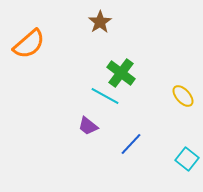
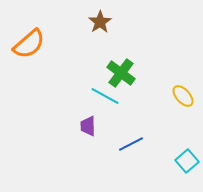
purple trapezoid: rotated 50 degrees clockwise
blue line: rotated 20 degrees clockwise
cyan square: moved 2 px down; rotated 10 degrees clockwise
